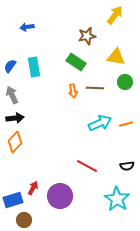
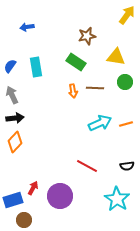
yellow arrow: moved 12 px right
cyan rectangle: moved 2 px right
